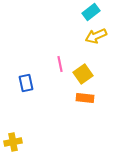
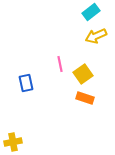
orange rectangle: rotated 12 degrees clockwise
